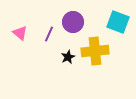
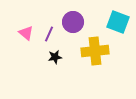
pink triangle: moved 6 px right
black star: moved 13 px left; rotated 16 degrees clockwise
